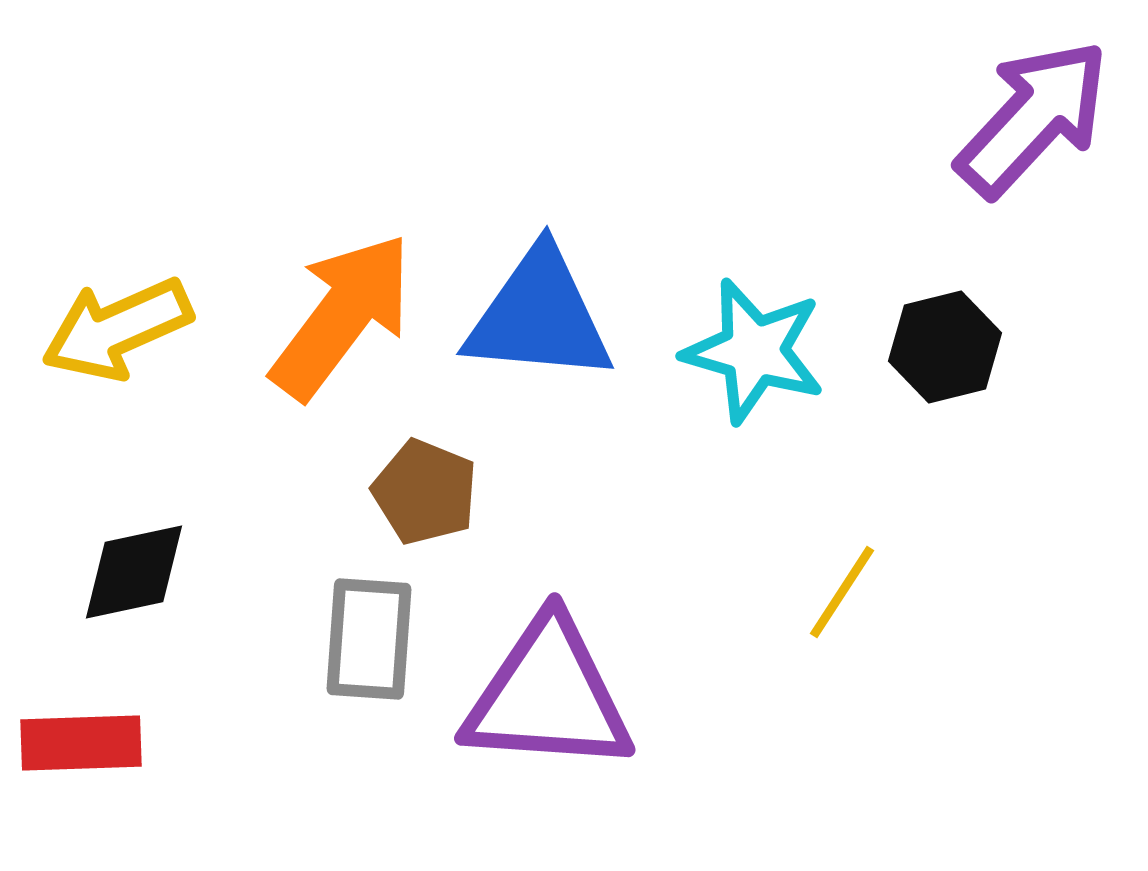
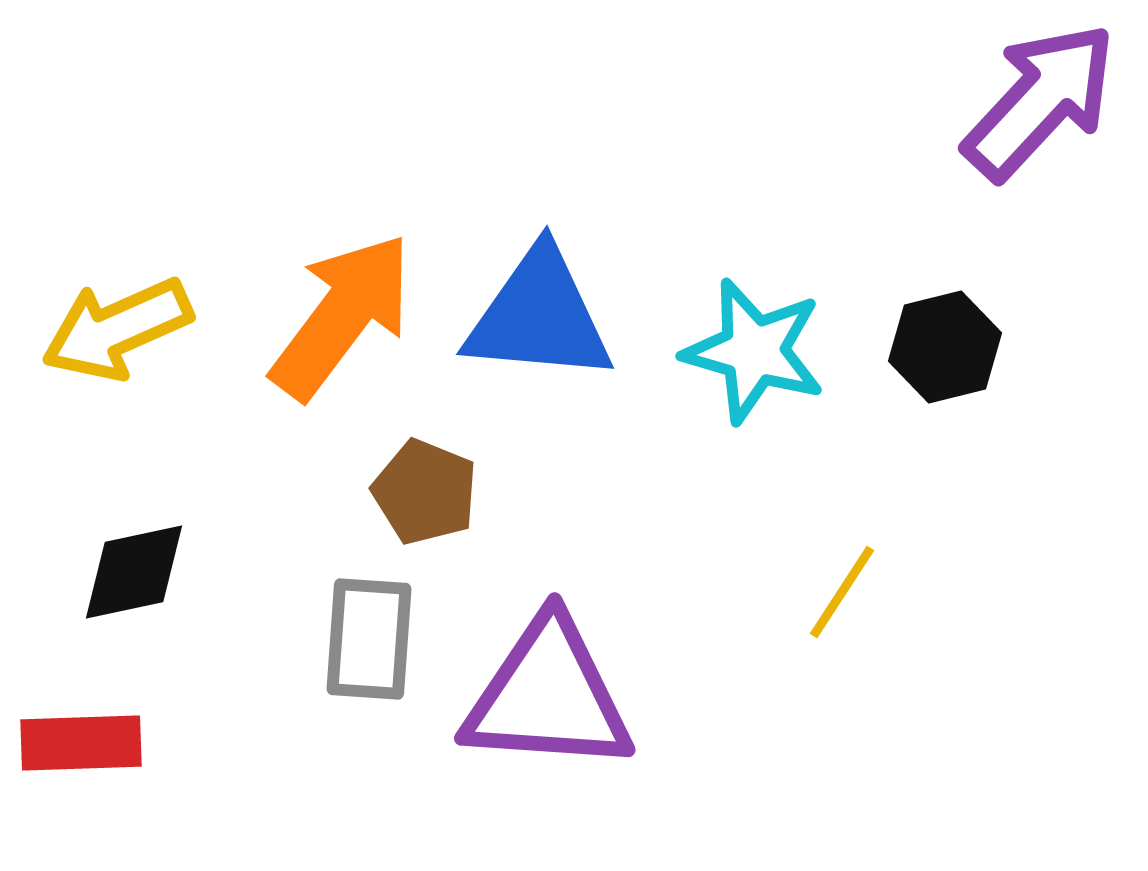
purple arrow: moved 7 px right, 17 px up
